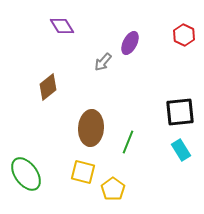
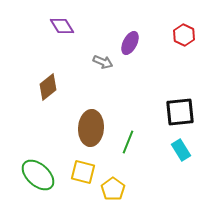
gray arrow: rotated 108 degrees counterclockwise
green ellipse: moved 12 px right, 1 px down; rotated 12 degrees counterclockwise
